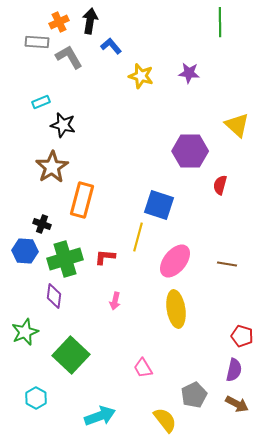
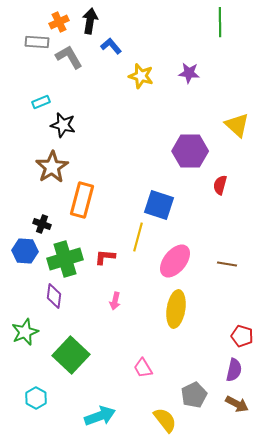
yellow ellipse: rotated 18 degrees clockwise
